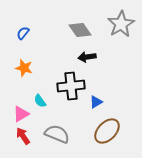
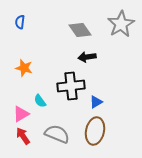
blue semicircle: moved 3 px left, 11 px up; rotated 32 degrees counterclockwise
brown ellipse: moved 12 px left; rotated 32 degrees counterclockwise
